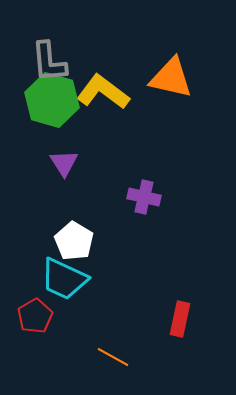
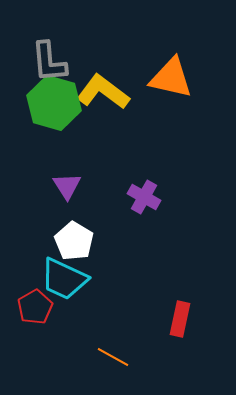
green hexagon: moved 2 px right, 3 px down
purple triangle: moved 3 px right, 23 px down
purple cross: rotated 16 degrees clockwise
red pentagon: moved 9 px up
